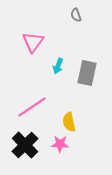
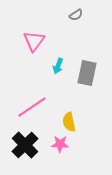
gray semicircle: rotated 104 degrees counterclockwise
pink triangle: moved 1 px right, 1 px up
